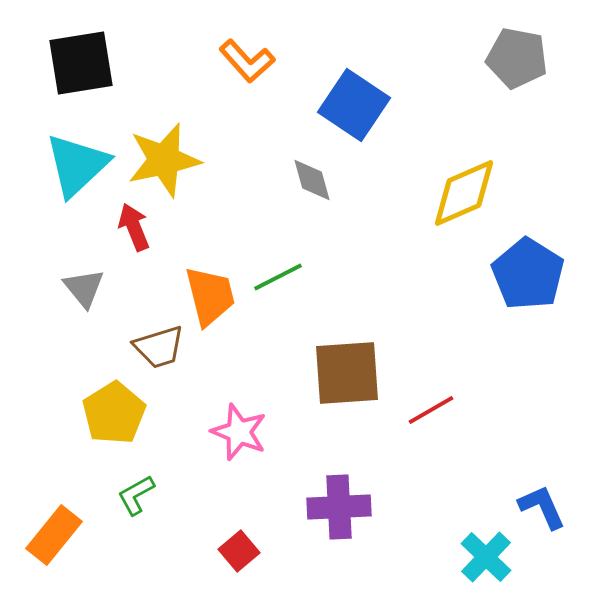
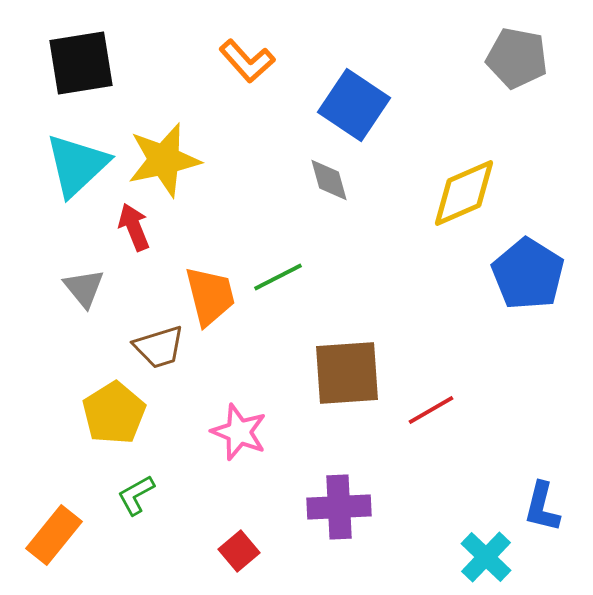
gray diamond: moved 17 px right
blue L-shape: rotated 142 degrees counterclockwise
